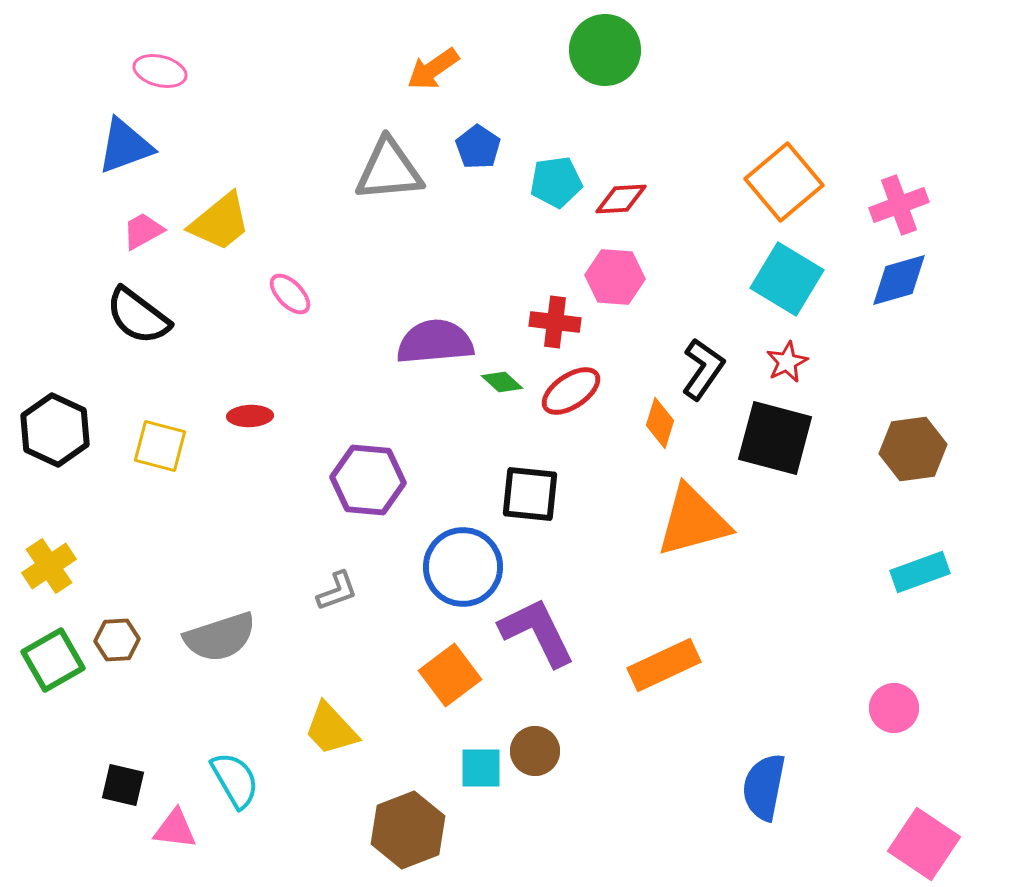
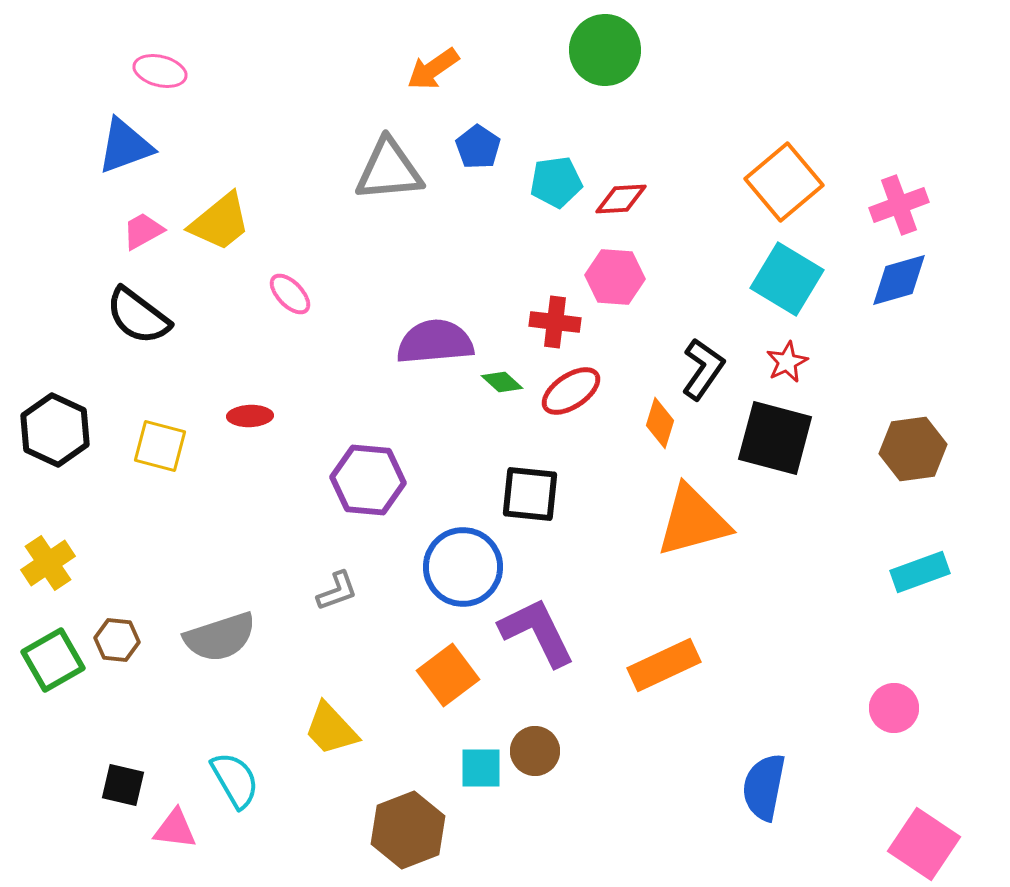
yellow cross at (49, 566): moved 1 px left, 3 px up
brown hexagon at (117, 640): rotated 9 degrees clockwise
orange square at (450, 675): moved 2 px left
